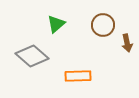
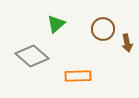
brown circle: moved 4 px down
